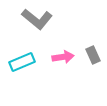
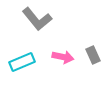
gray L-shape: rotated 12 degrees clockwise
pink arrow: rotated 20 degrees clockwise
